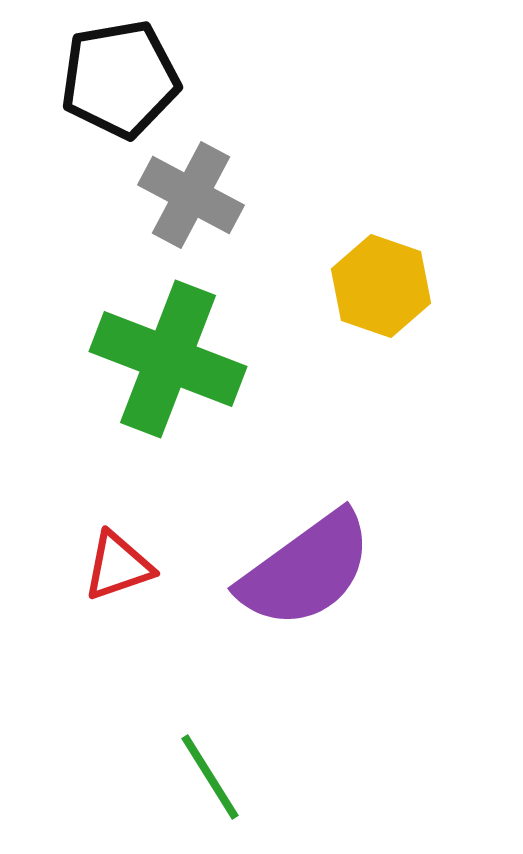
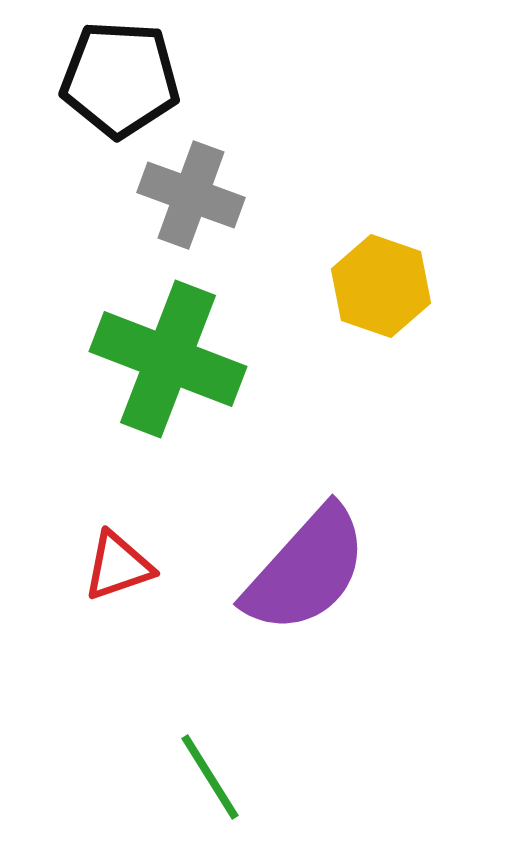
black pentagon: rotated 13 degrees clockwise
gray cross: rotated 8 degrees counterclockwise
purple semicircle: rotated 12 degrees counterclockwise
